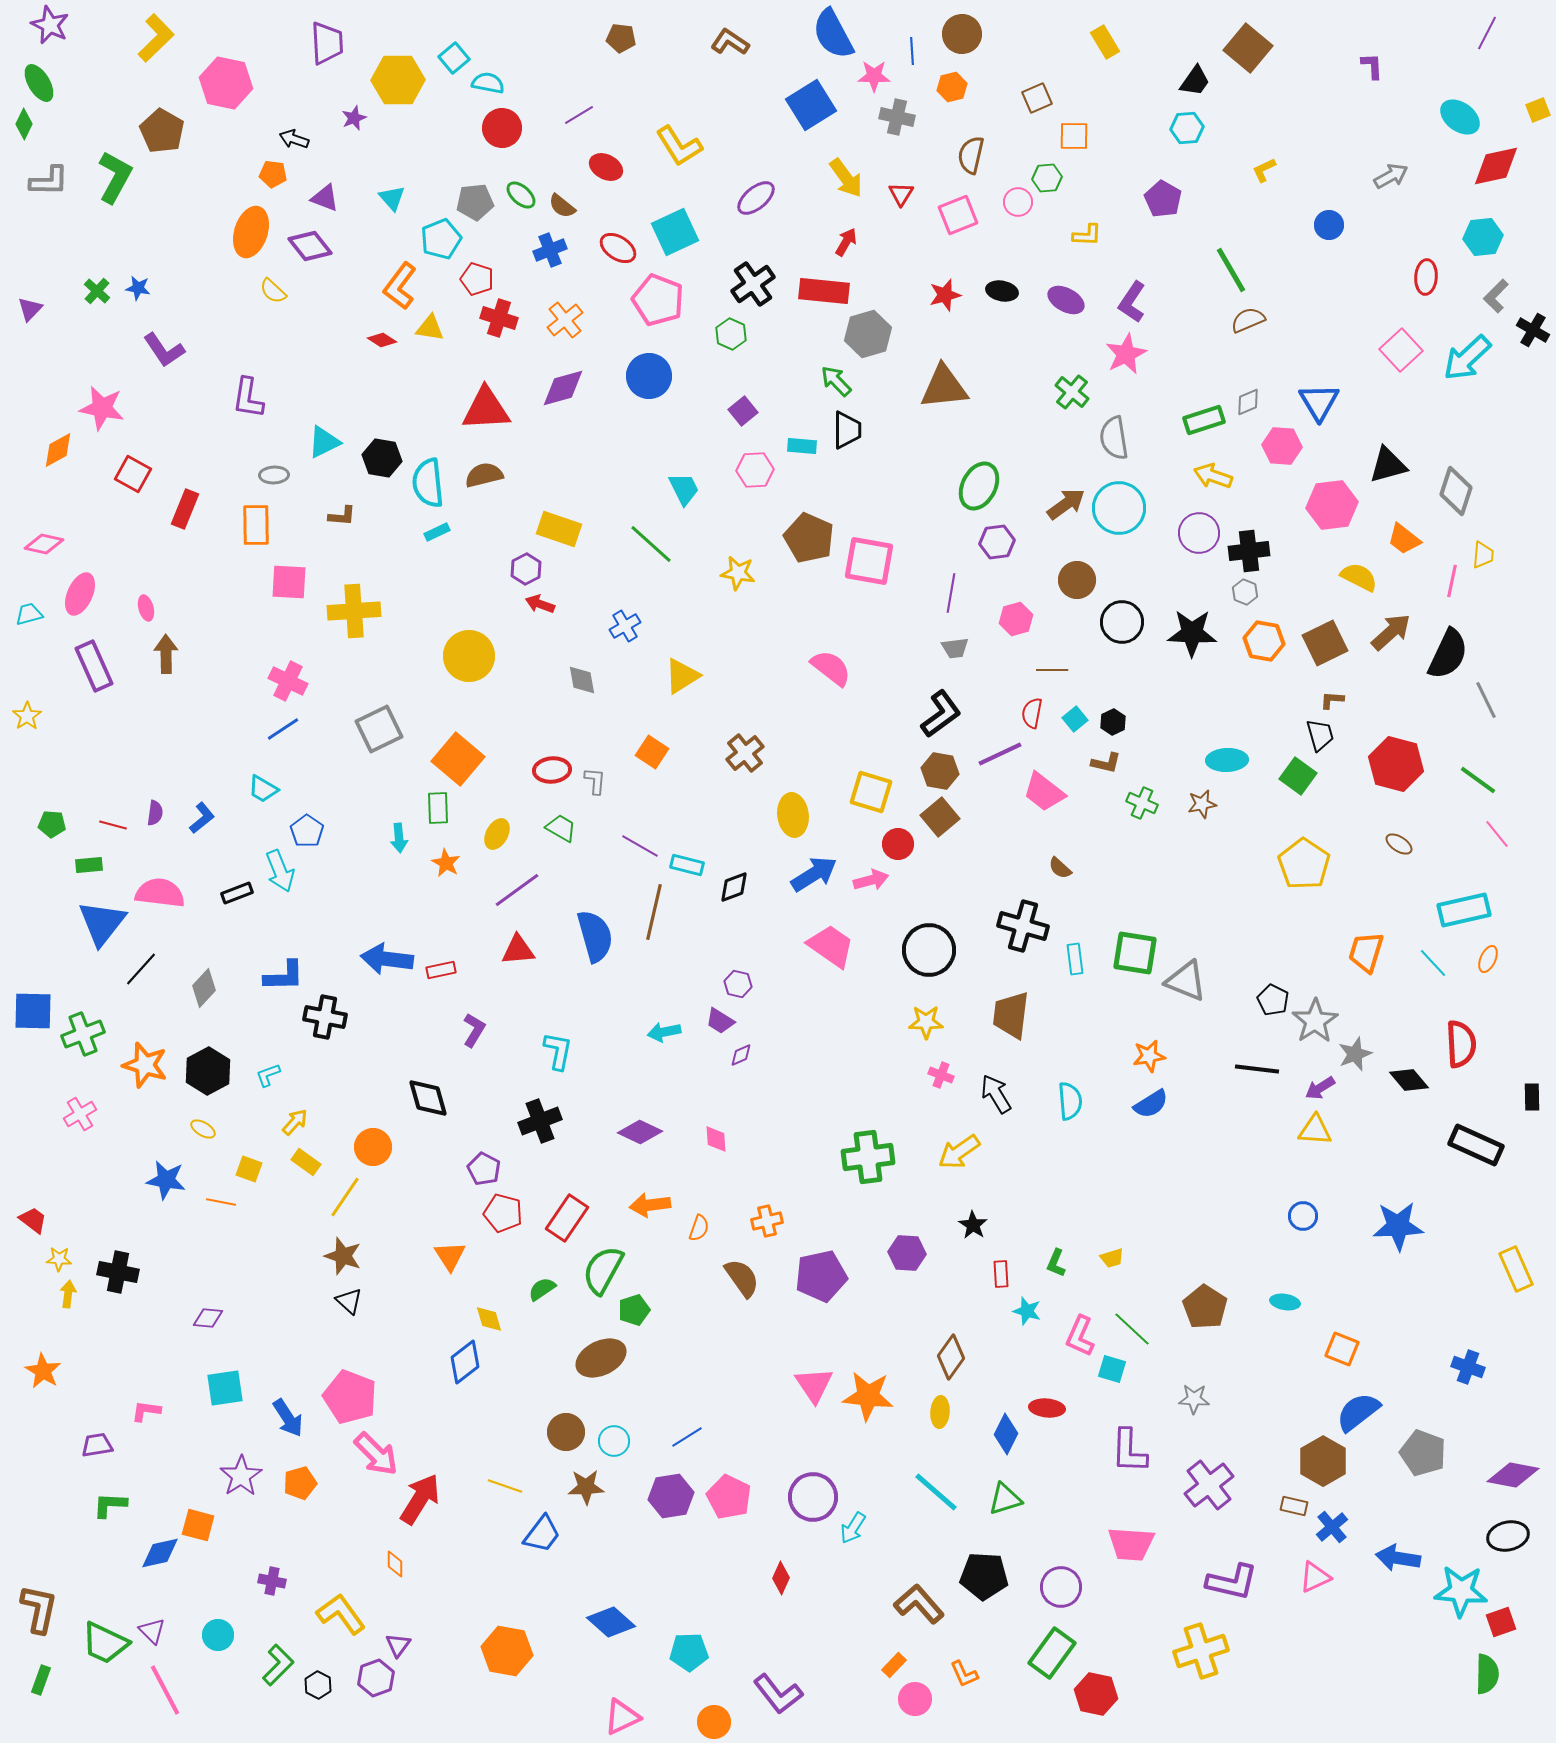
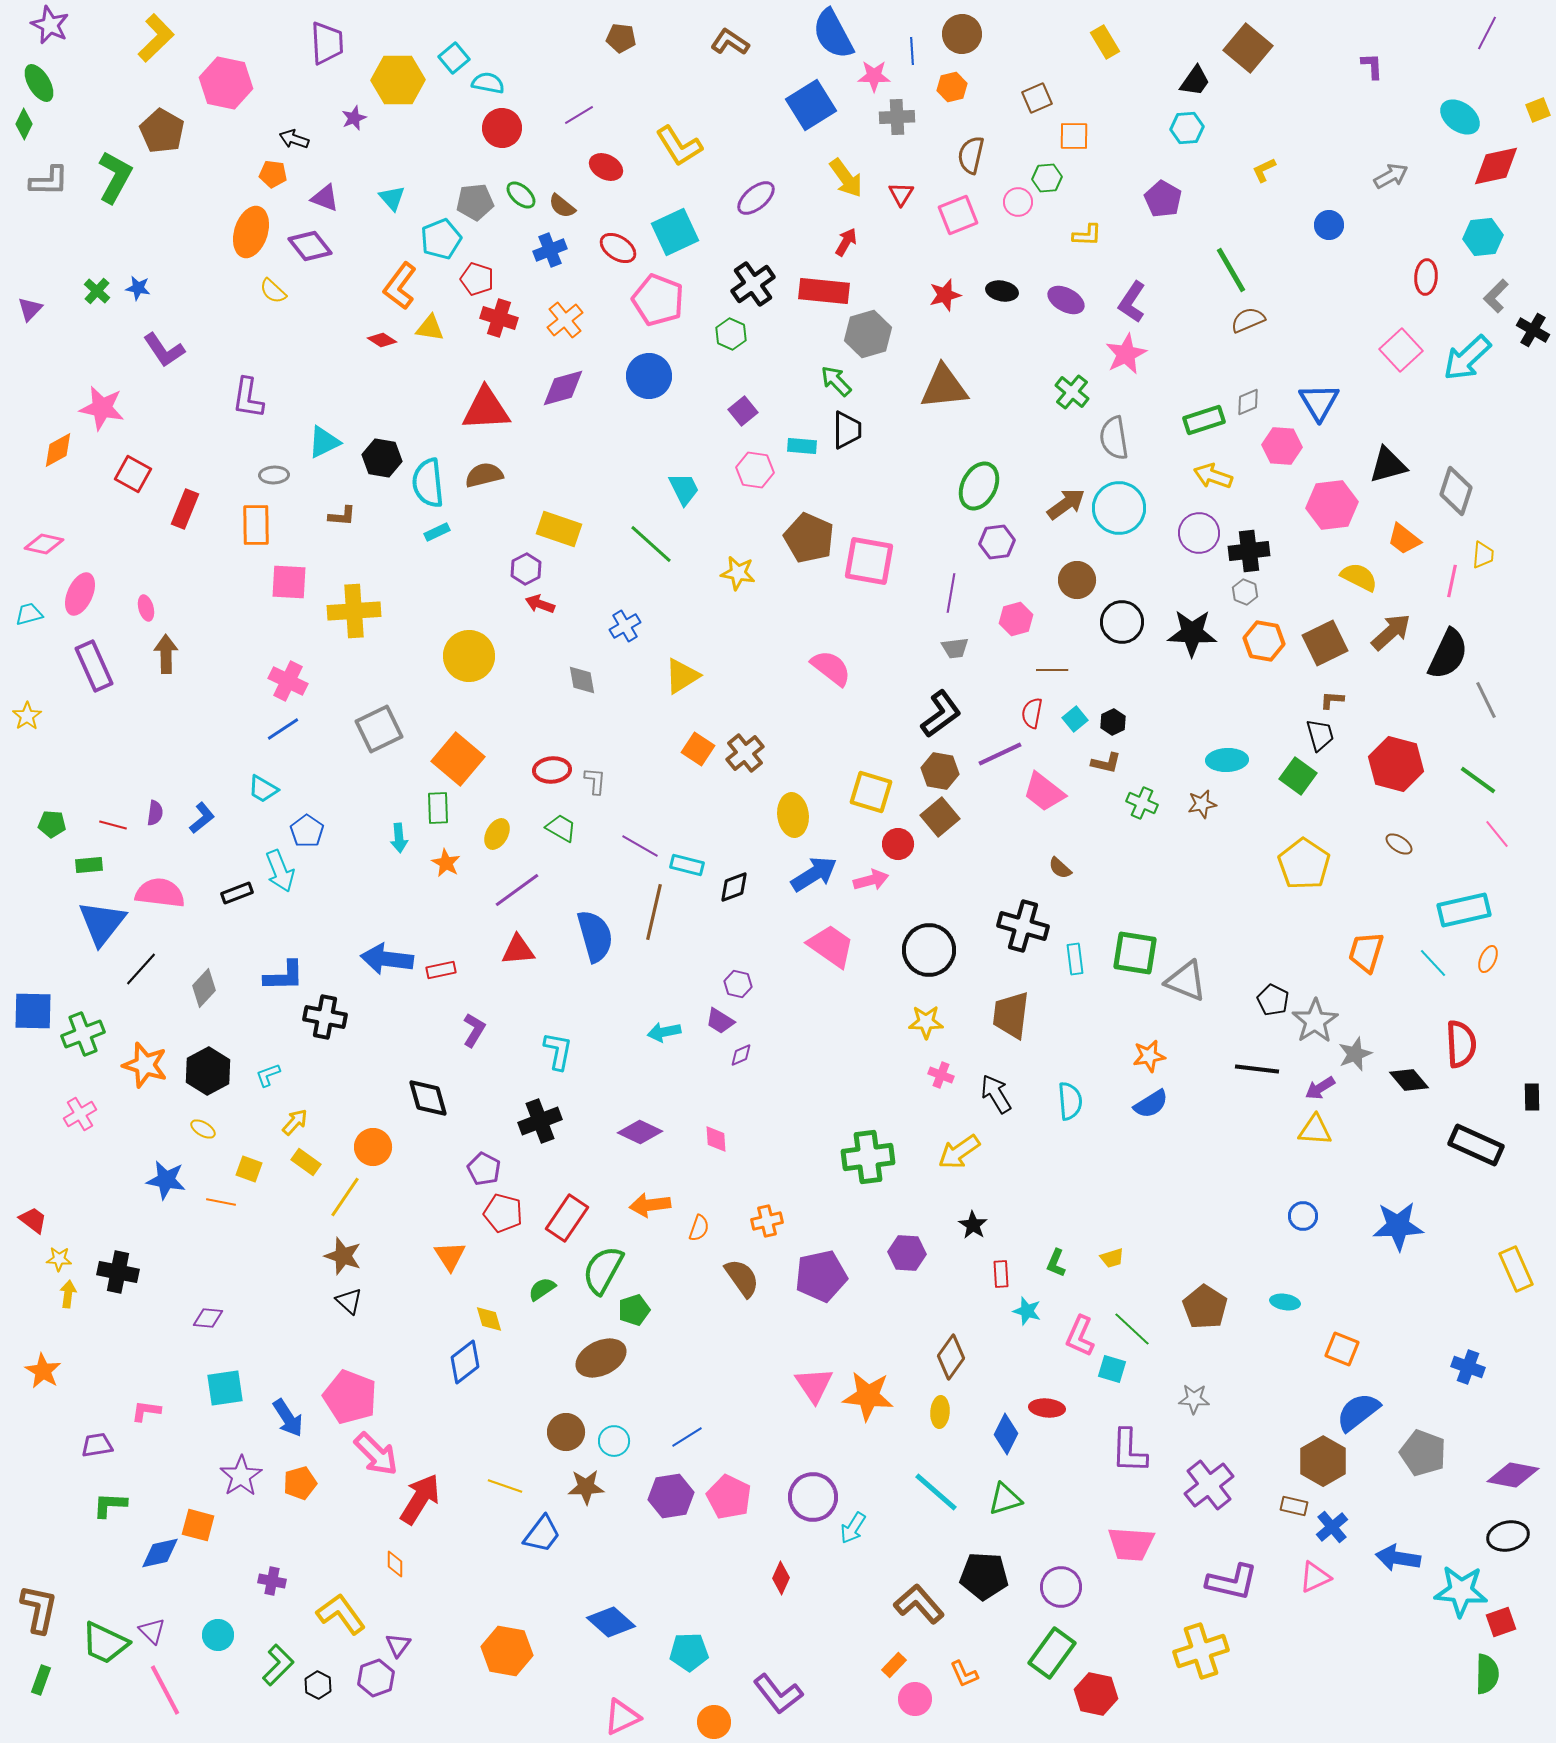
gray cross at (897, 117): rotated 16 degrees counterclockwise
pink hexagon at (755, 470): rotated 12 degrees clockwise
orange square at (652, 752): moved 46 px right, 3 px up
